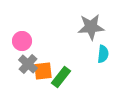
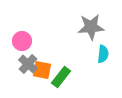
orange square: moved 1 px left, 1 px up; rotated 18 degrees clockwise
